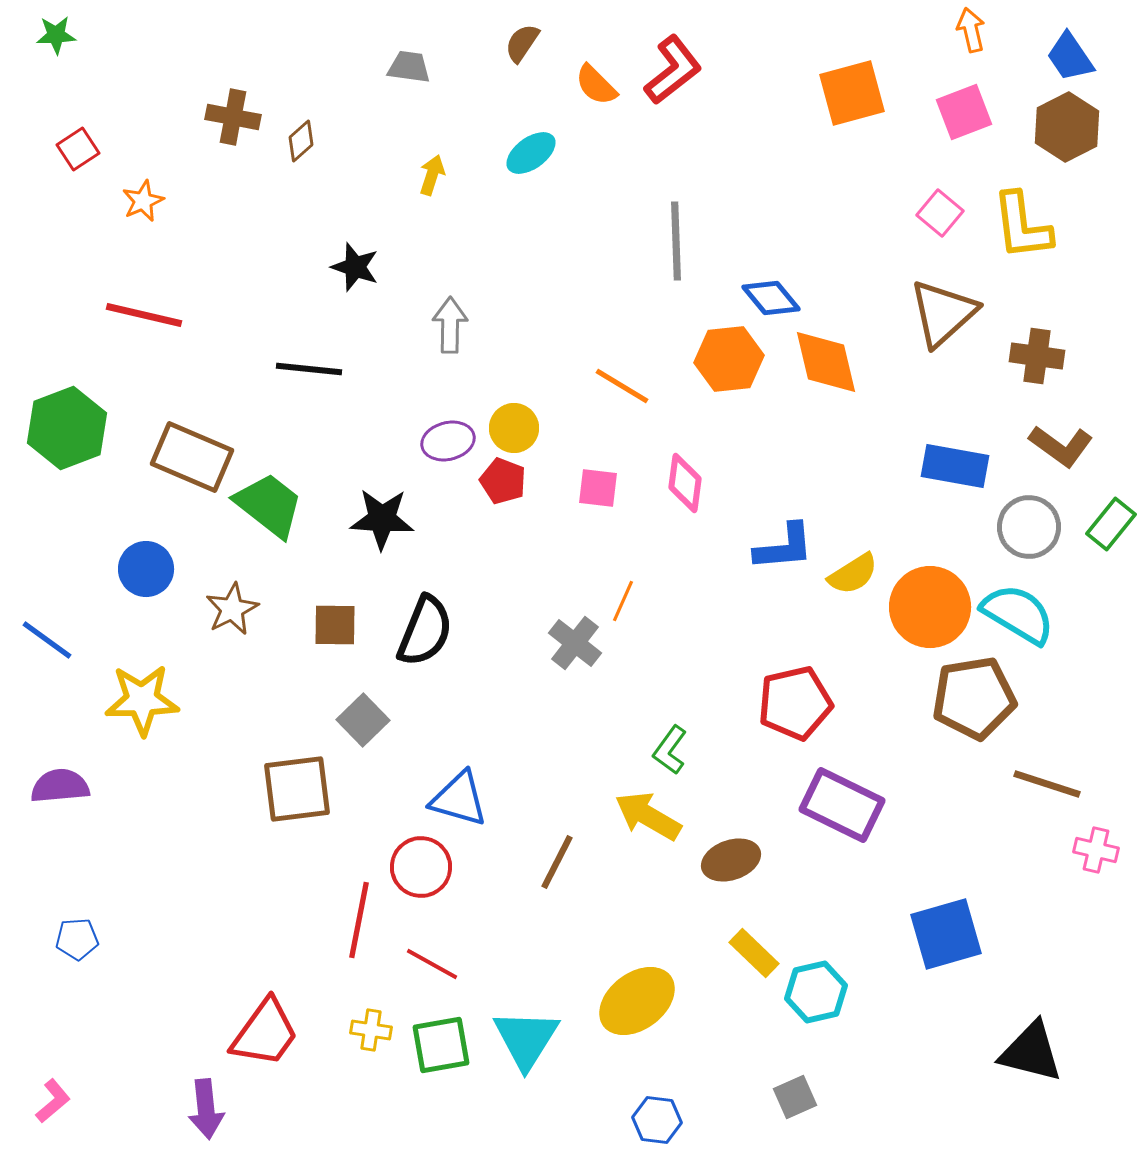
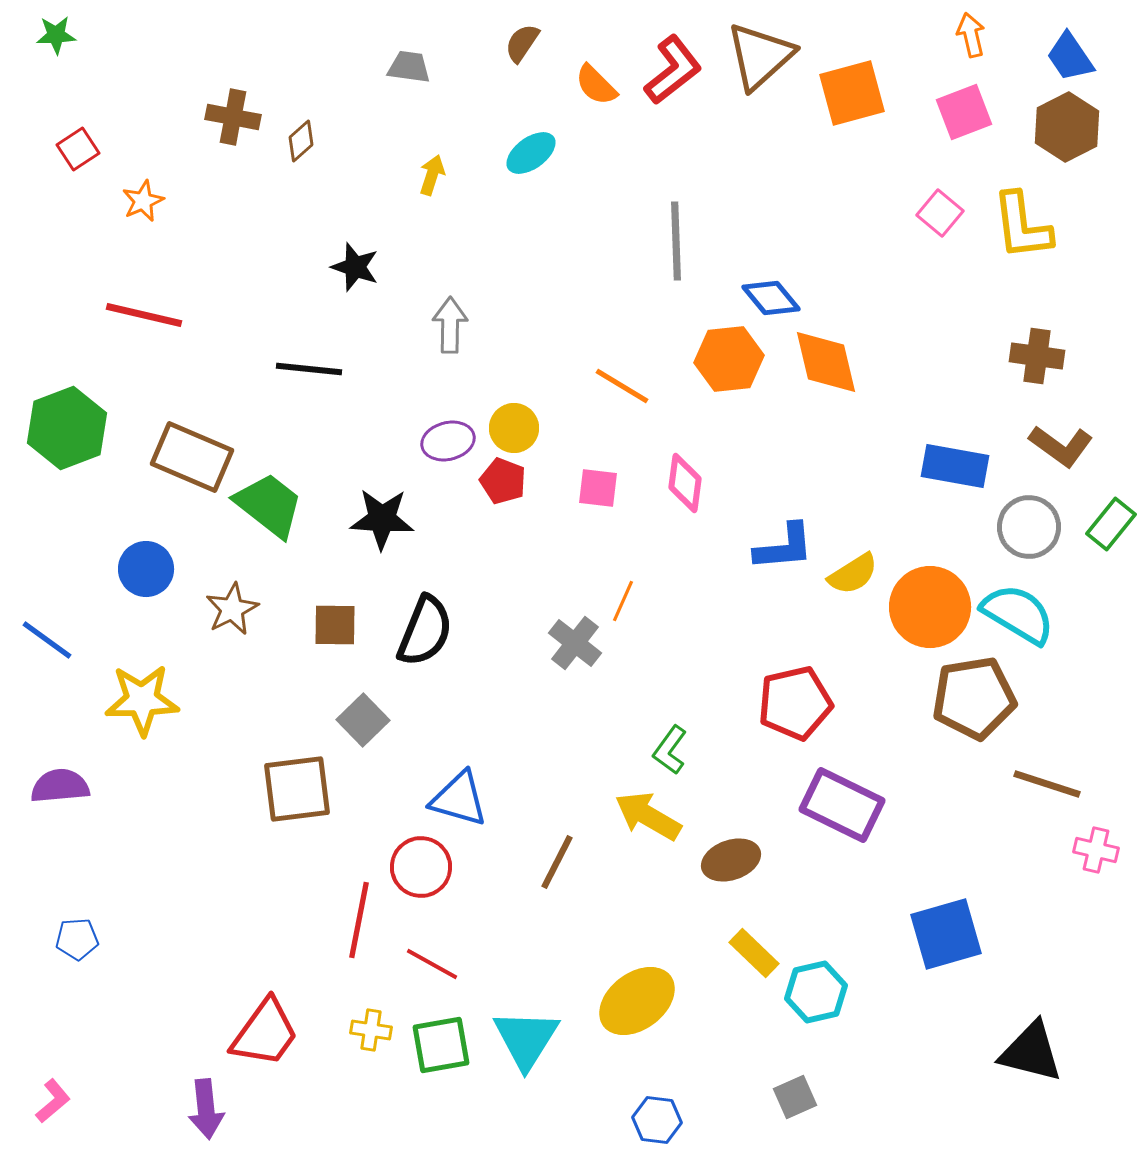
orange arrow at (971, 30): moved 5 px down
brown triangle at (943, 313): moved 183 px left, 257 px up
